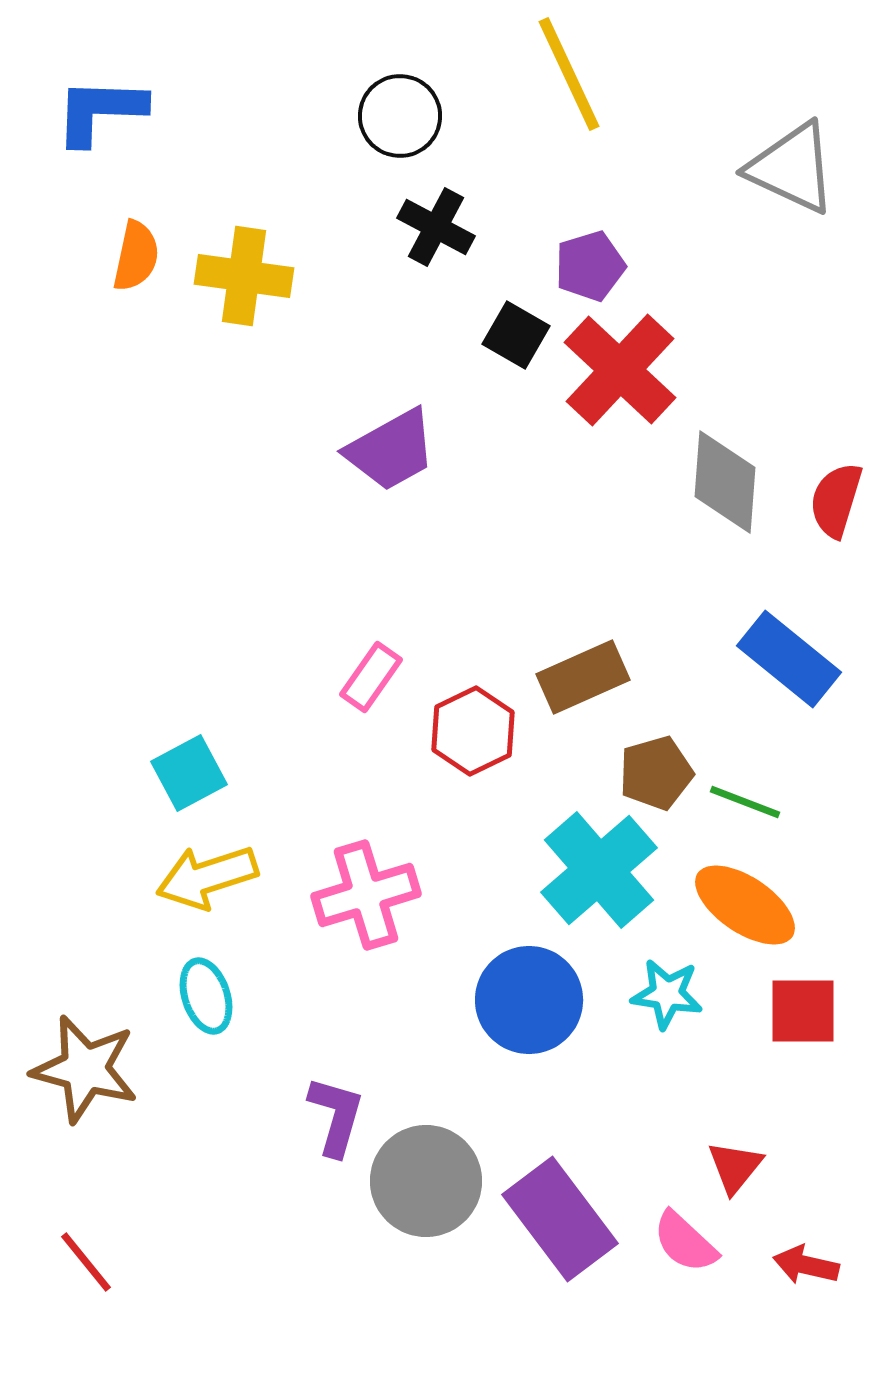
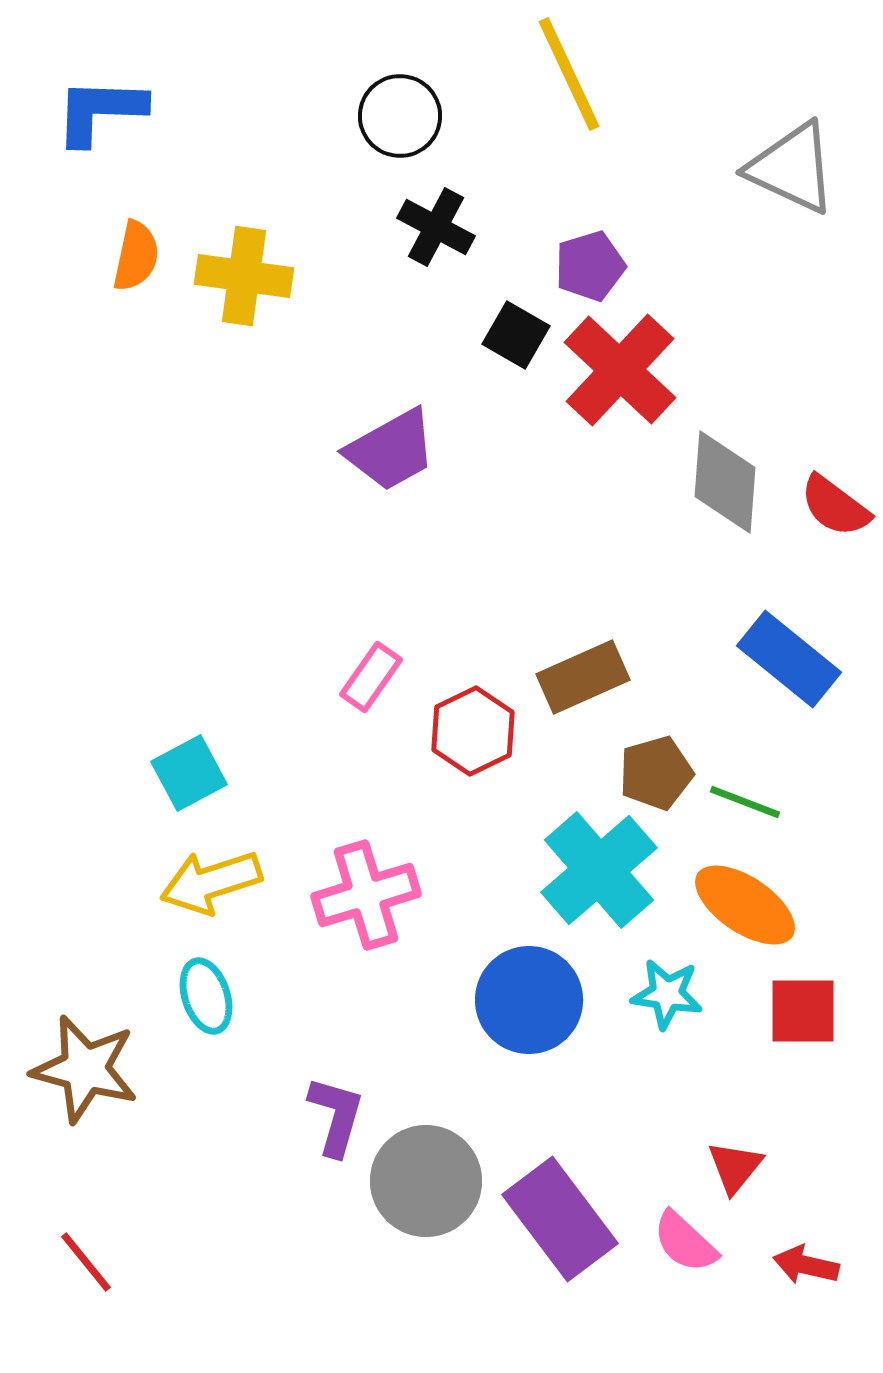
red semicircle: moved 1 px left, 6 px down; rotated 70 degrees counterclockwise
yellow arrow: moved 4 px right, 5 px down
